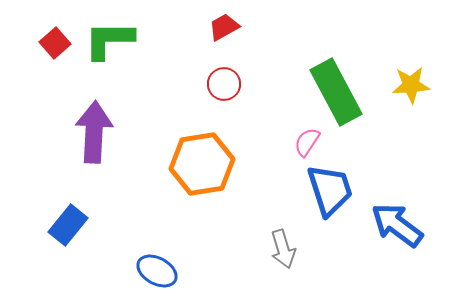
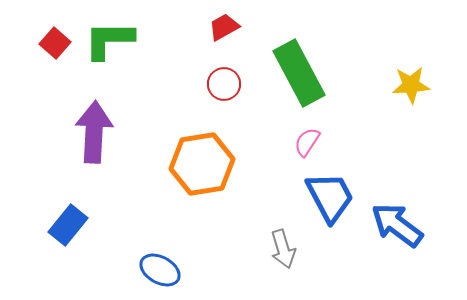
red square: rotated 8 degrees counterclockwise
green rectangle: moved 37 px left, 19 px up
blue trapezoid: moved 7 px down; rotated 10 degrees counterclockwise
blue ellipse: moved 3 px right, 1 px up
